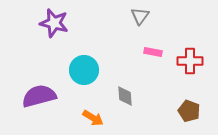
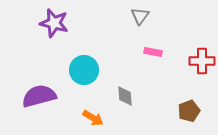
red cross: moved 12 px right
brown pentagon: rotated 30 degrees clockwise
